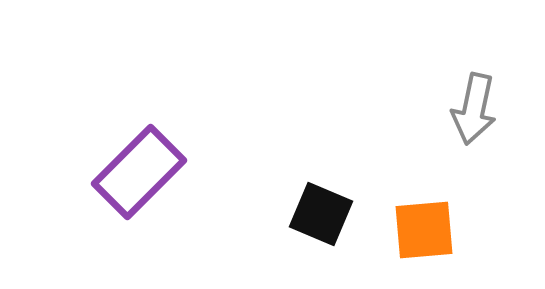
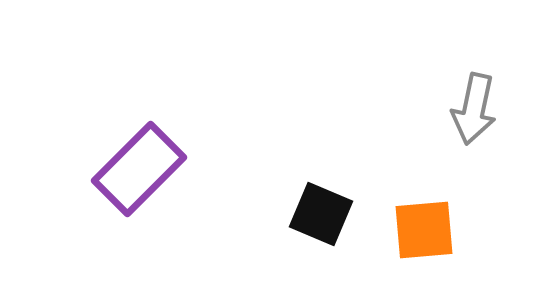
purple rectangle: moved 3 px up
